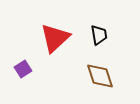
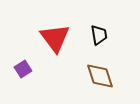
red triangle: rotated 24 degrees counterclockwise
